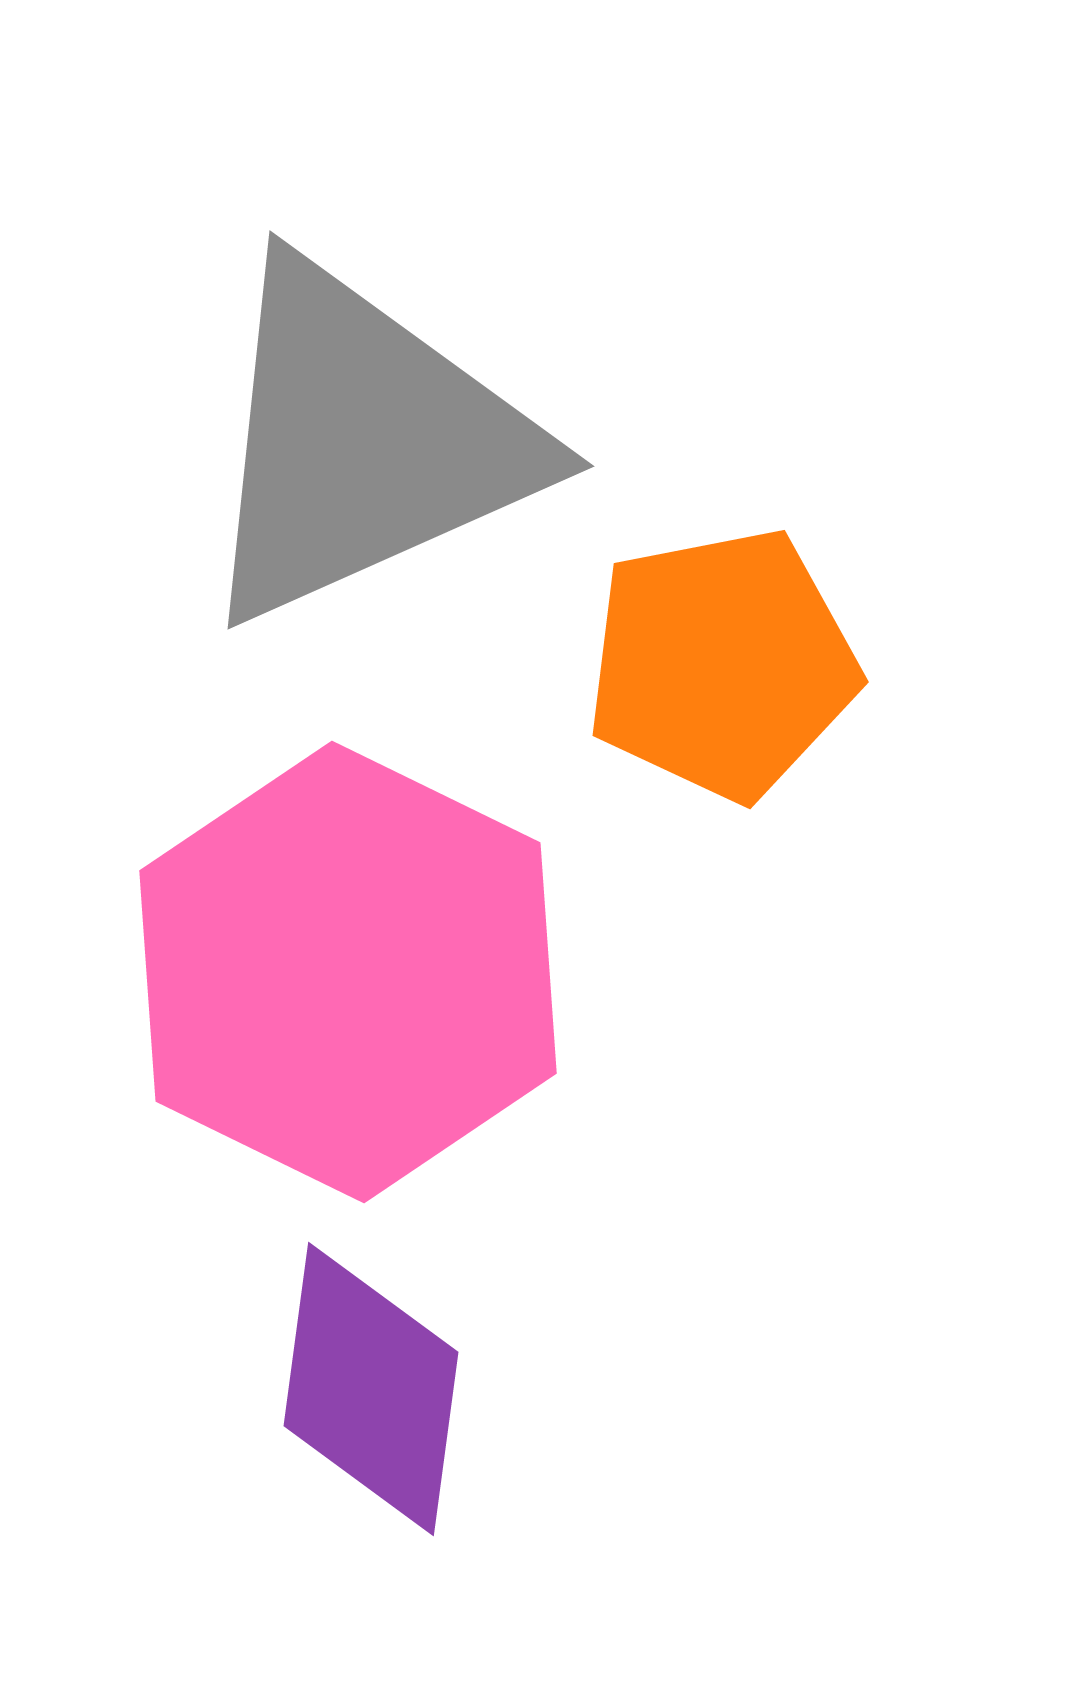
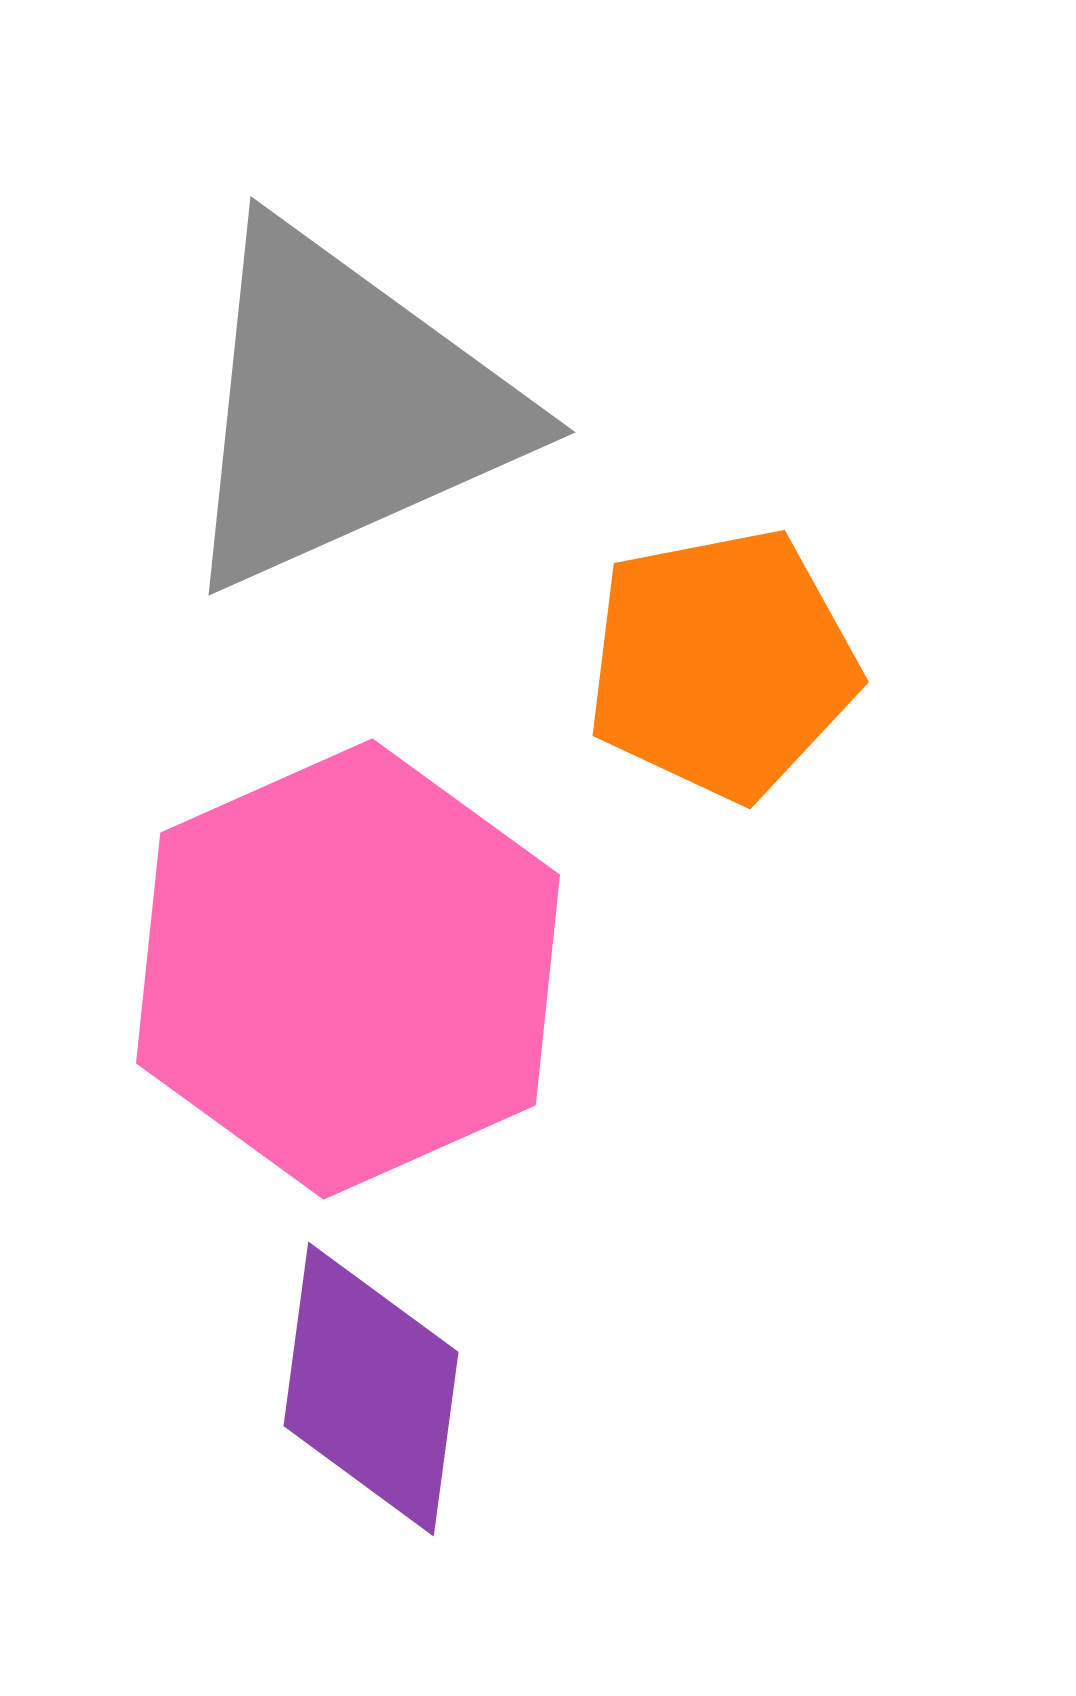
gray triangle: moved 19 px left, 34 px up
pink hexagon: moved 3 px up; rotated 10 degrees clockwise
